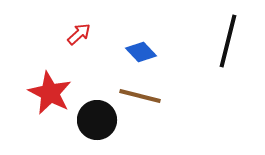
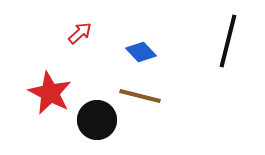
red arrow: moved 1 px right, 1 px up
